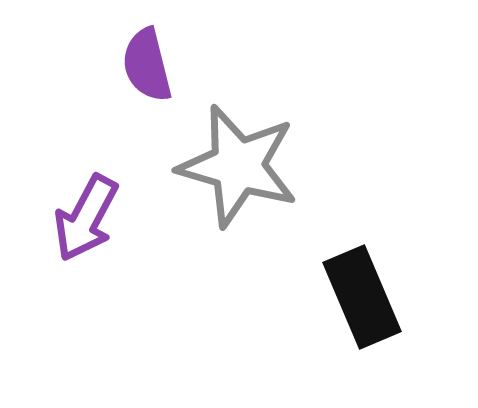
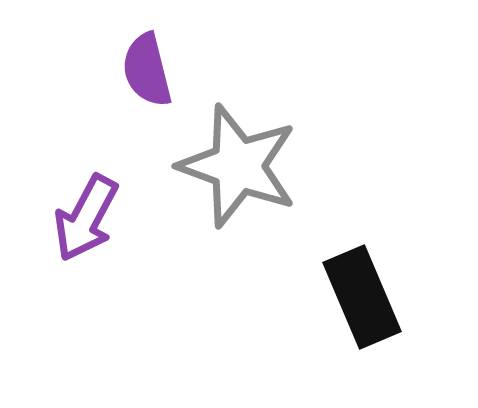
purple semicircle: moved 5 px down
gray star: rotated 4 degrees clockwise
